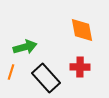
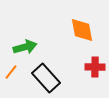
red cross: moved 15 px right
orange line: rotated 21 degrees clockwise
